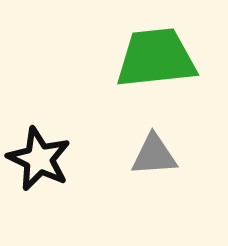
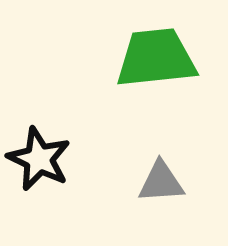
gray triangle: moved 7 px right, 27 px down
